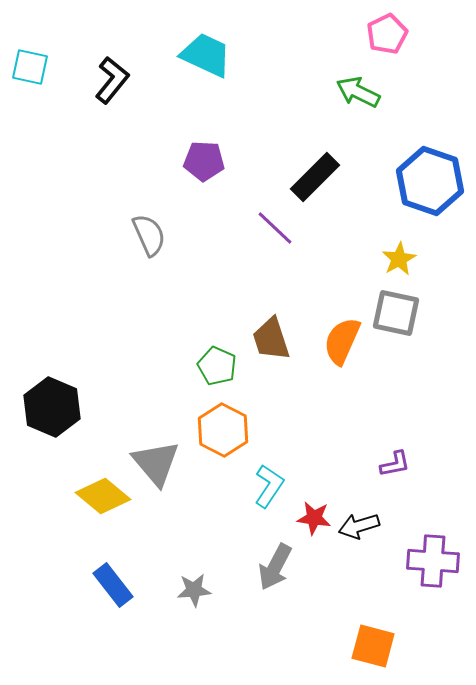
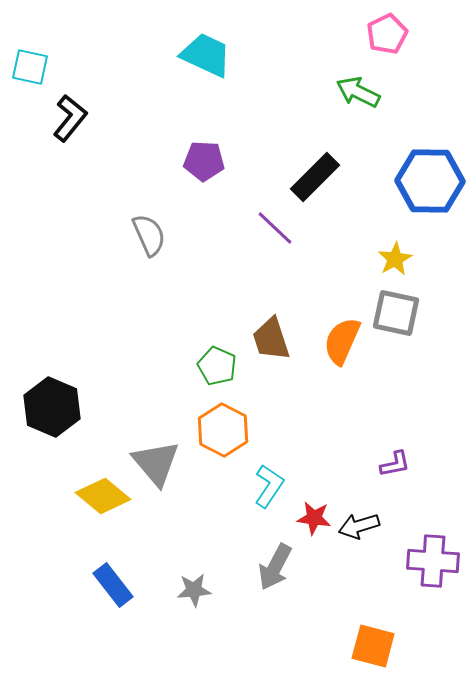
black L-shape: moved 42 px left, 38 px down
blue hexagon: rotated 18 degrees counterclockwise
yellow star: moved 4 px left
